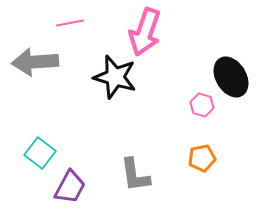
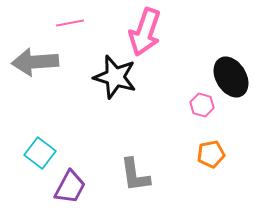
orange pentagon: moved 9 px right, 4 px up
